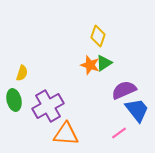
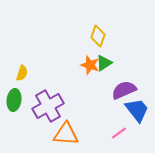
green ellipse: rotated 20 degrees clockwise
